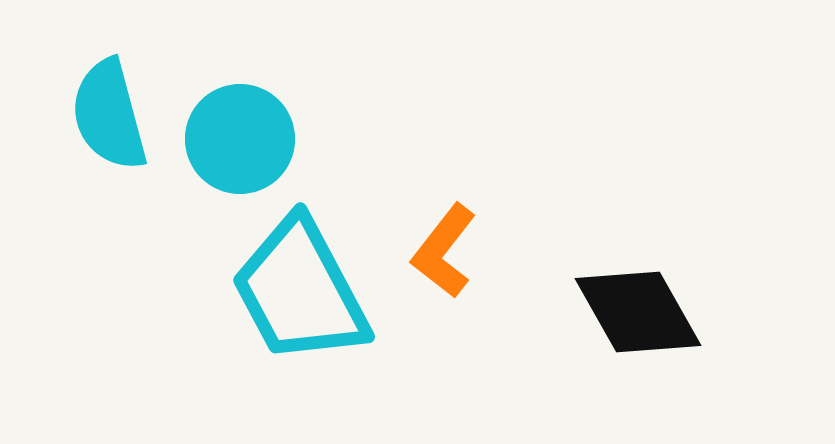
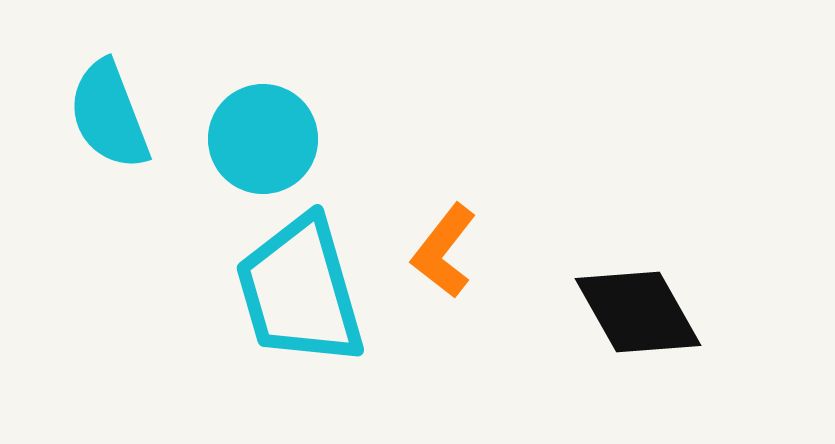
cyan semicircle: rotated 6 degrees counterclockwise
cyan circle: moved 23 px right
cyan trapezoid: rotated 12 degrees clockwise
